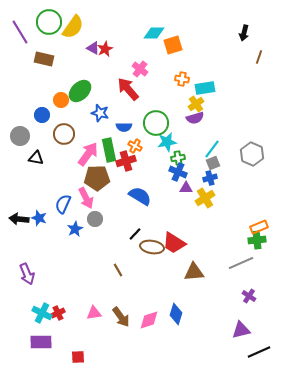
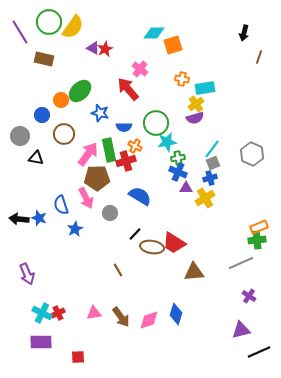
blue semicircle at (63, 204): moved 2 px left, 1 px down; rotated 42 degrees counterclockwise
gray circle at (95, 219): moved 15 px right, 6 px up
